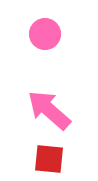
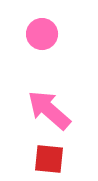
pink circle: moved 3 px left
